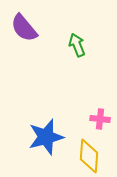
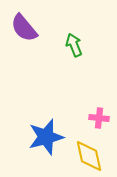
green arrow: moved 3 px left
pink cross: moved 1 px left, 1 px up
yellow diamond: rotated 16 degrees counterclockwise
